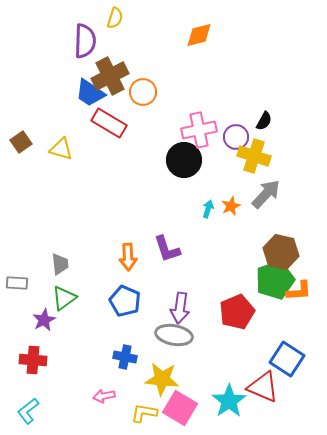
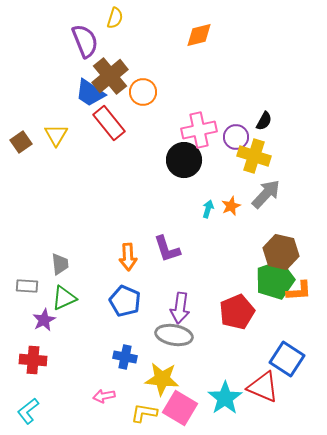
purple semicircle: rotated 24 degrees counterclockwise
brown cross: rotated 12 degrees counterclockwise
red rectangle: rotated 20 degrees clockwise
yellow triangle: moved 5 px left, 14 px up; rotated 45 degrees clockwise
gray rectangle: moved 10 px right, 3 px down
green triangle: rotated 12 degrees clockwise
cyan star: moved 4 px left, 3 px up
